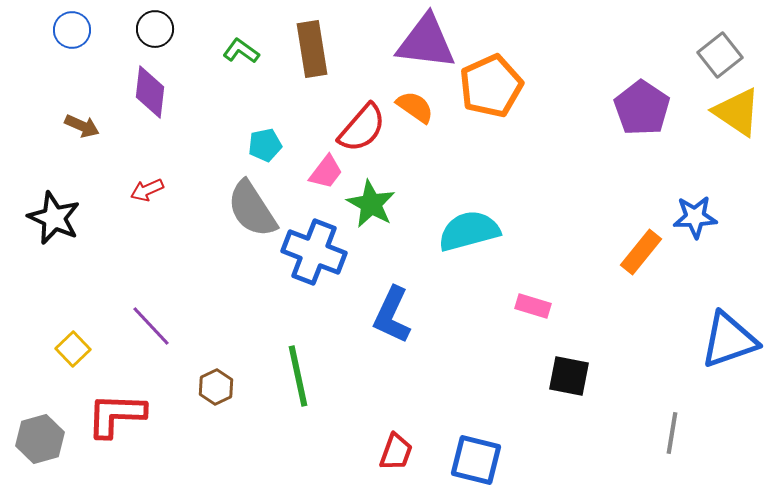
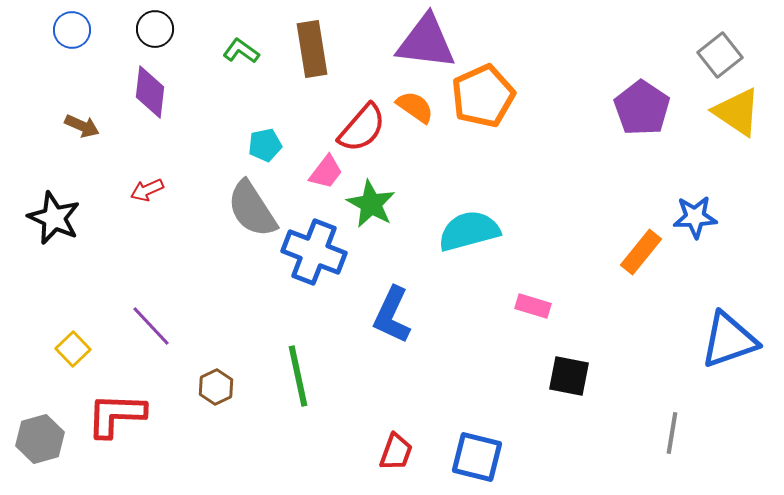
orange pentagon: moved 8 px left, 10 px down
blue square: moved 1 px right, 3 px up
